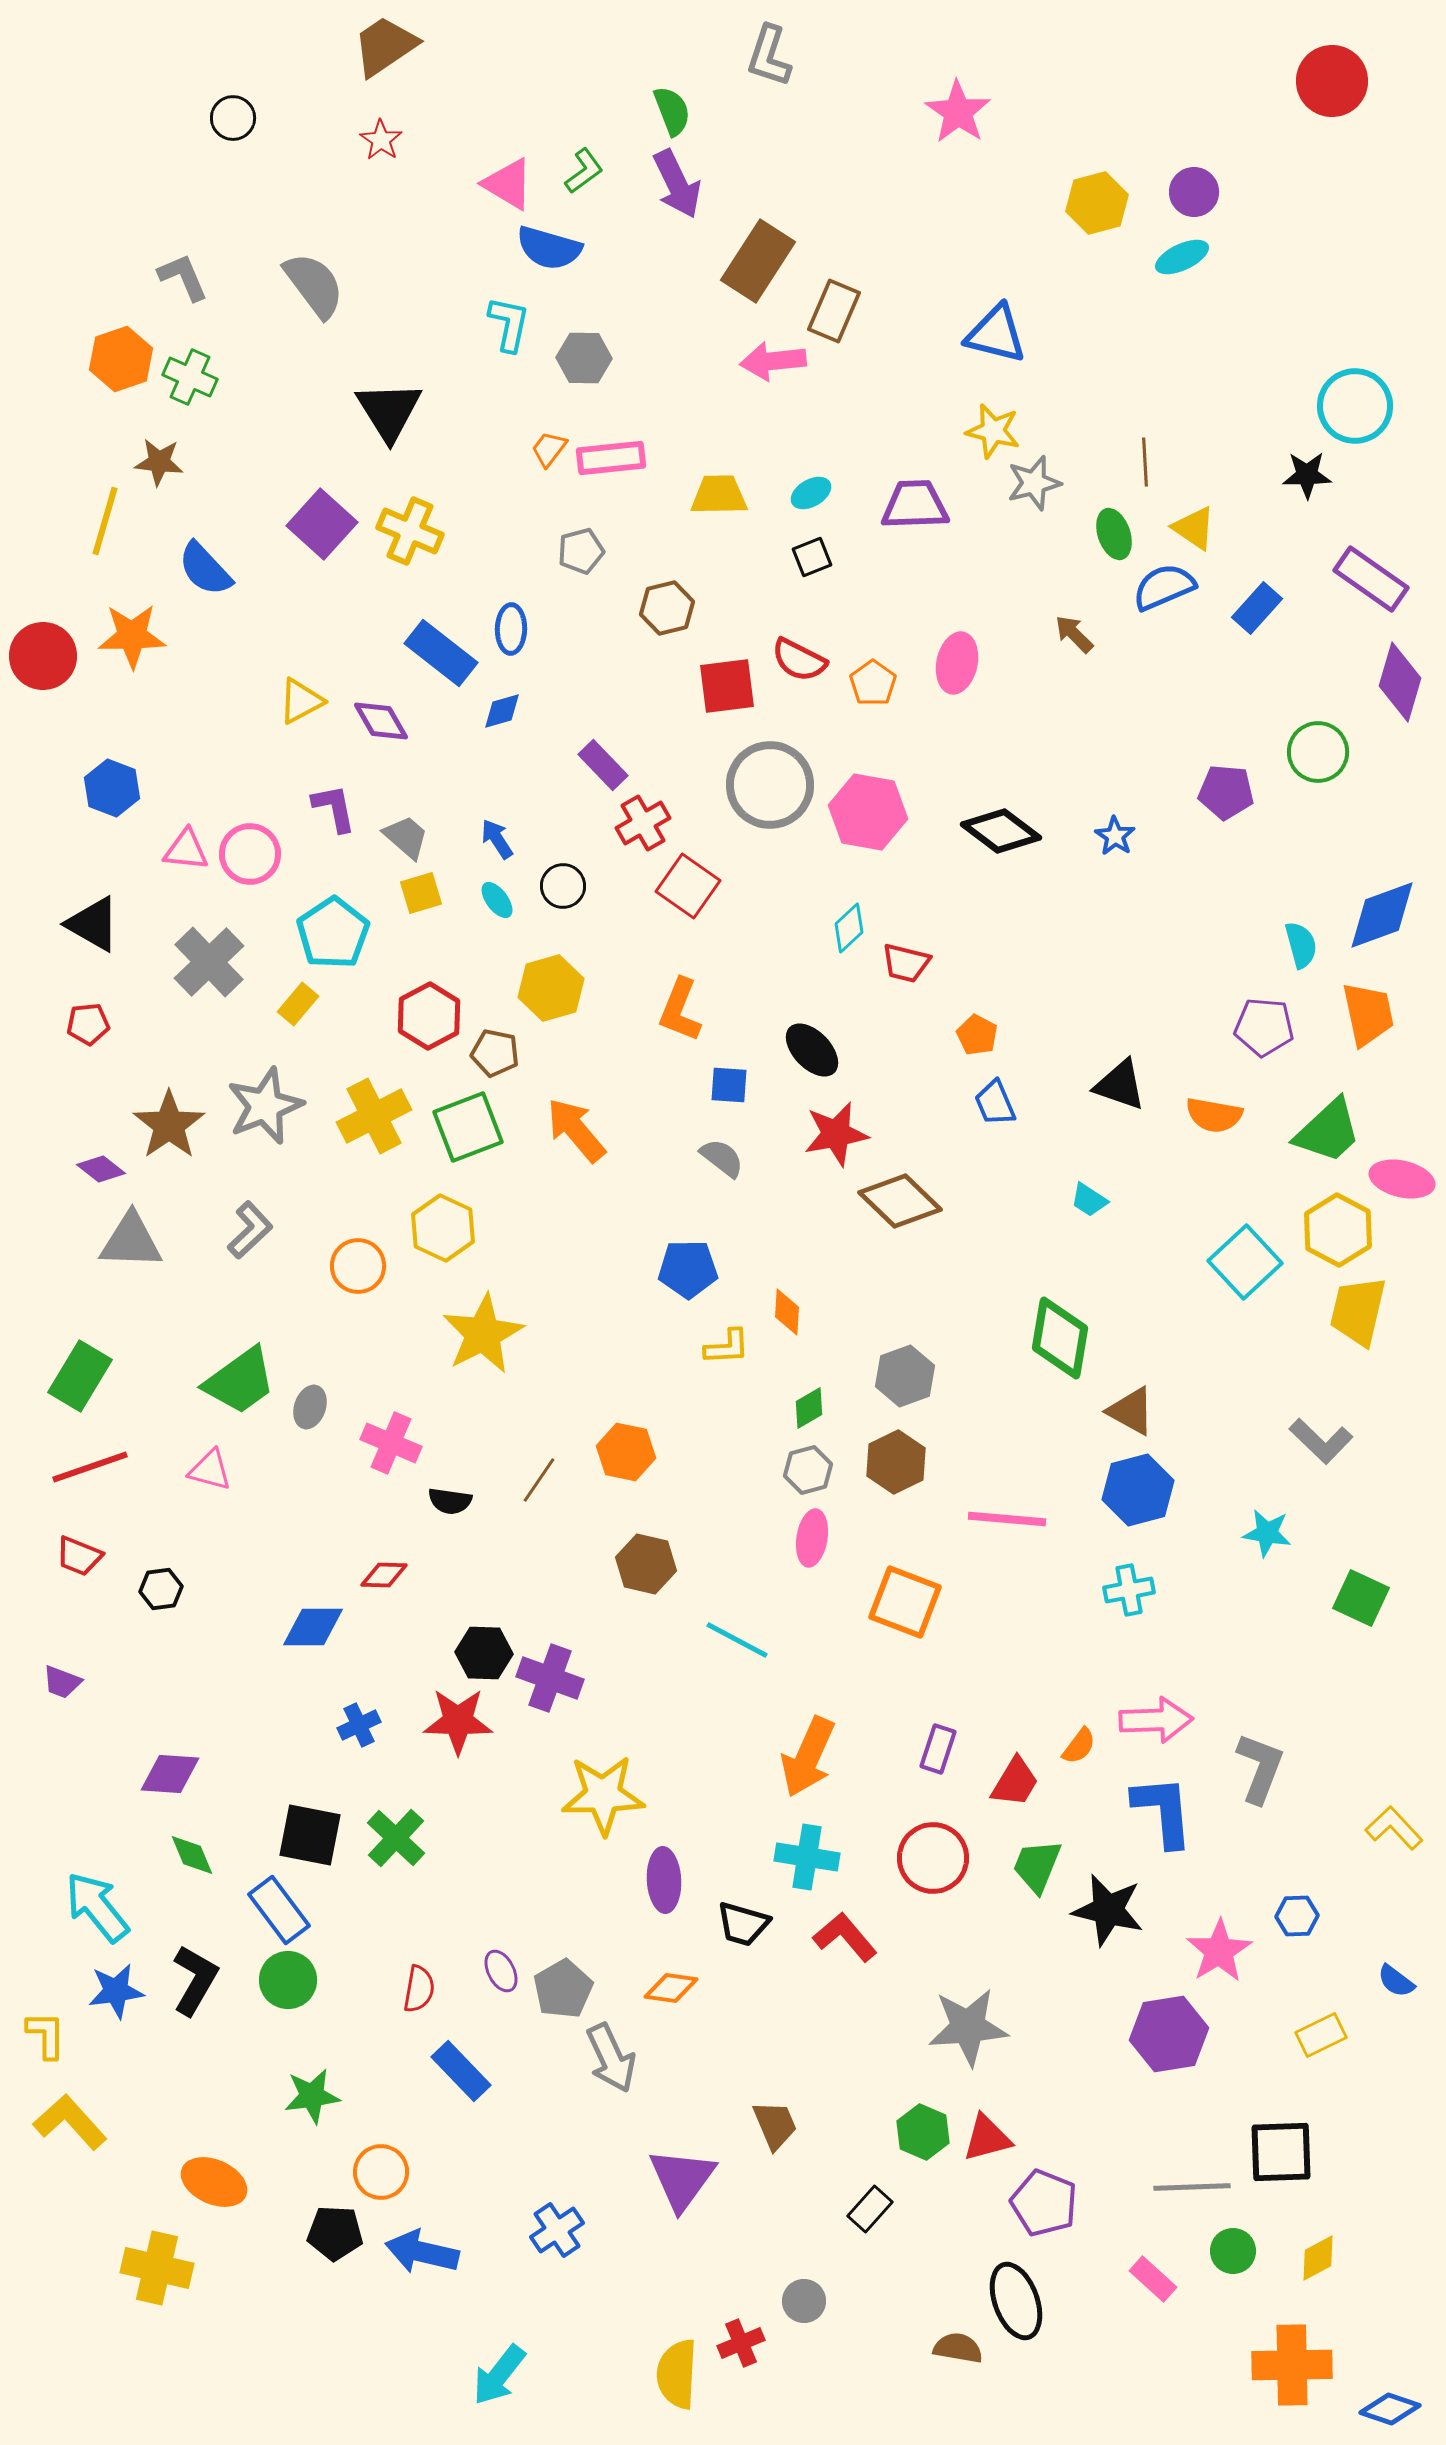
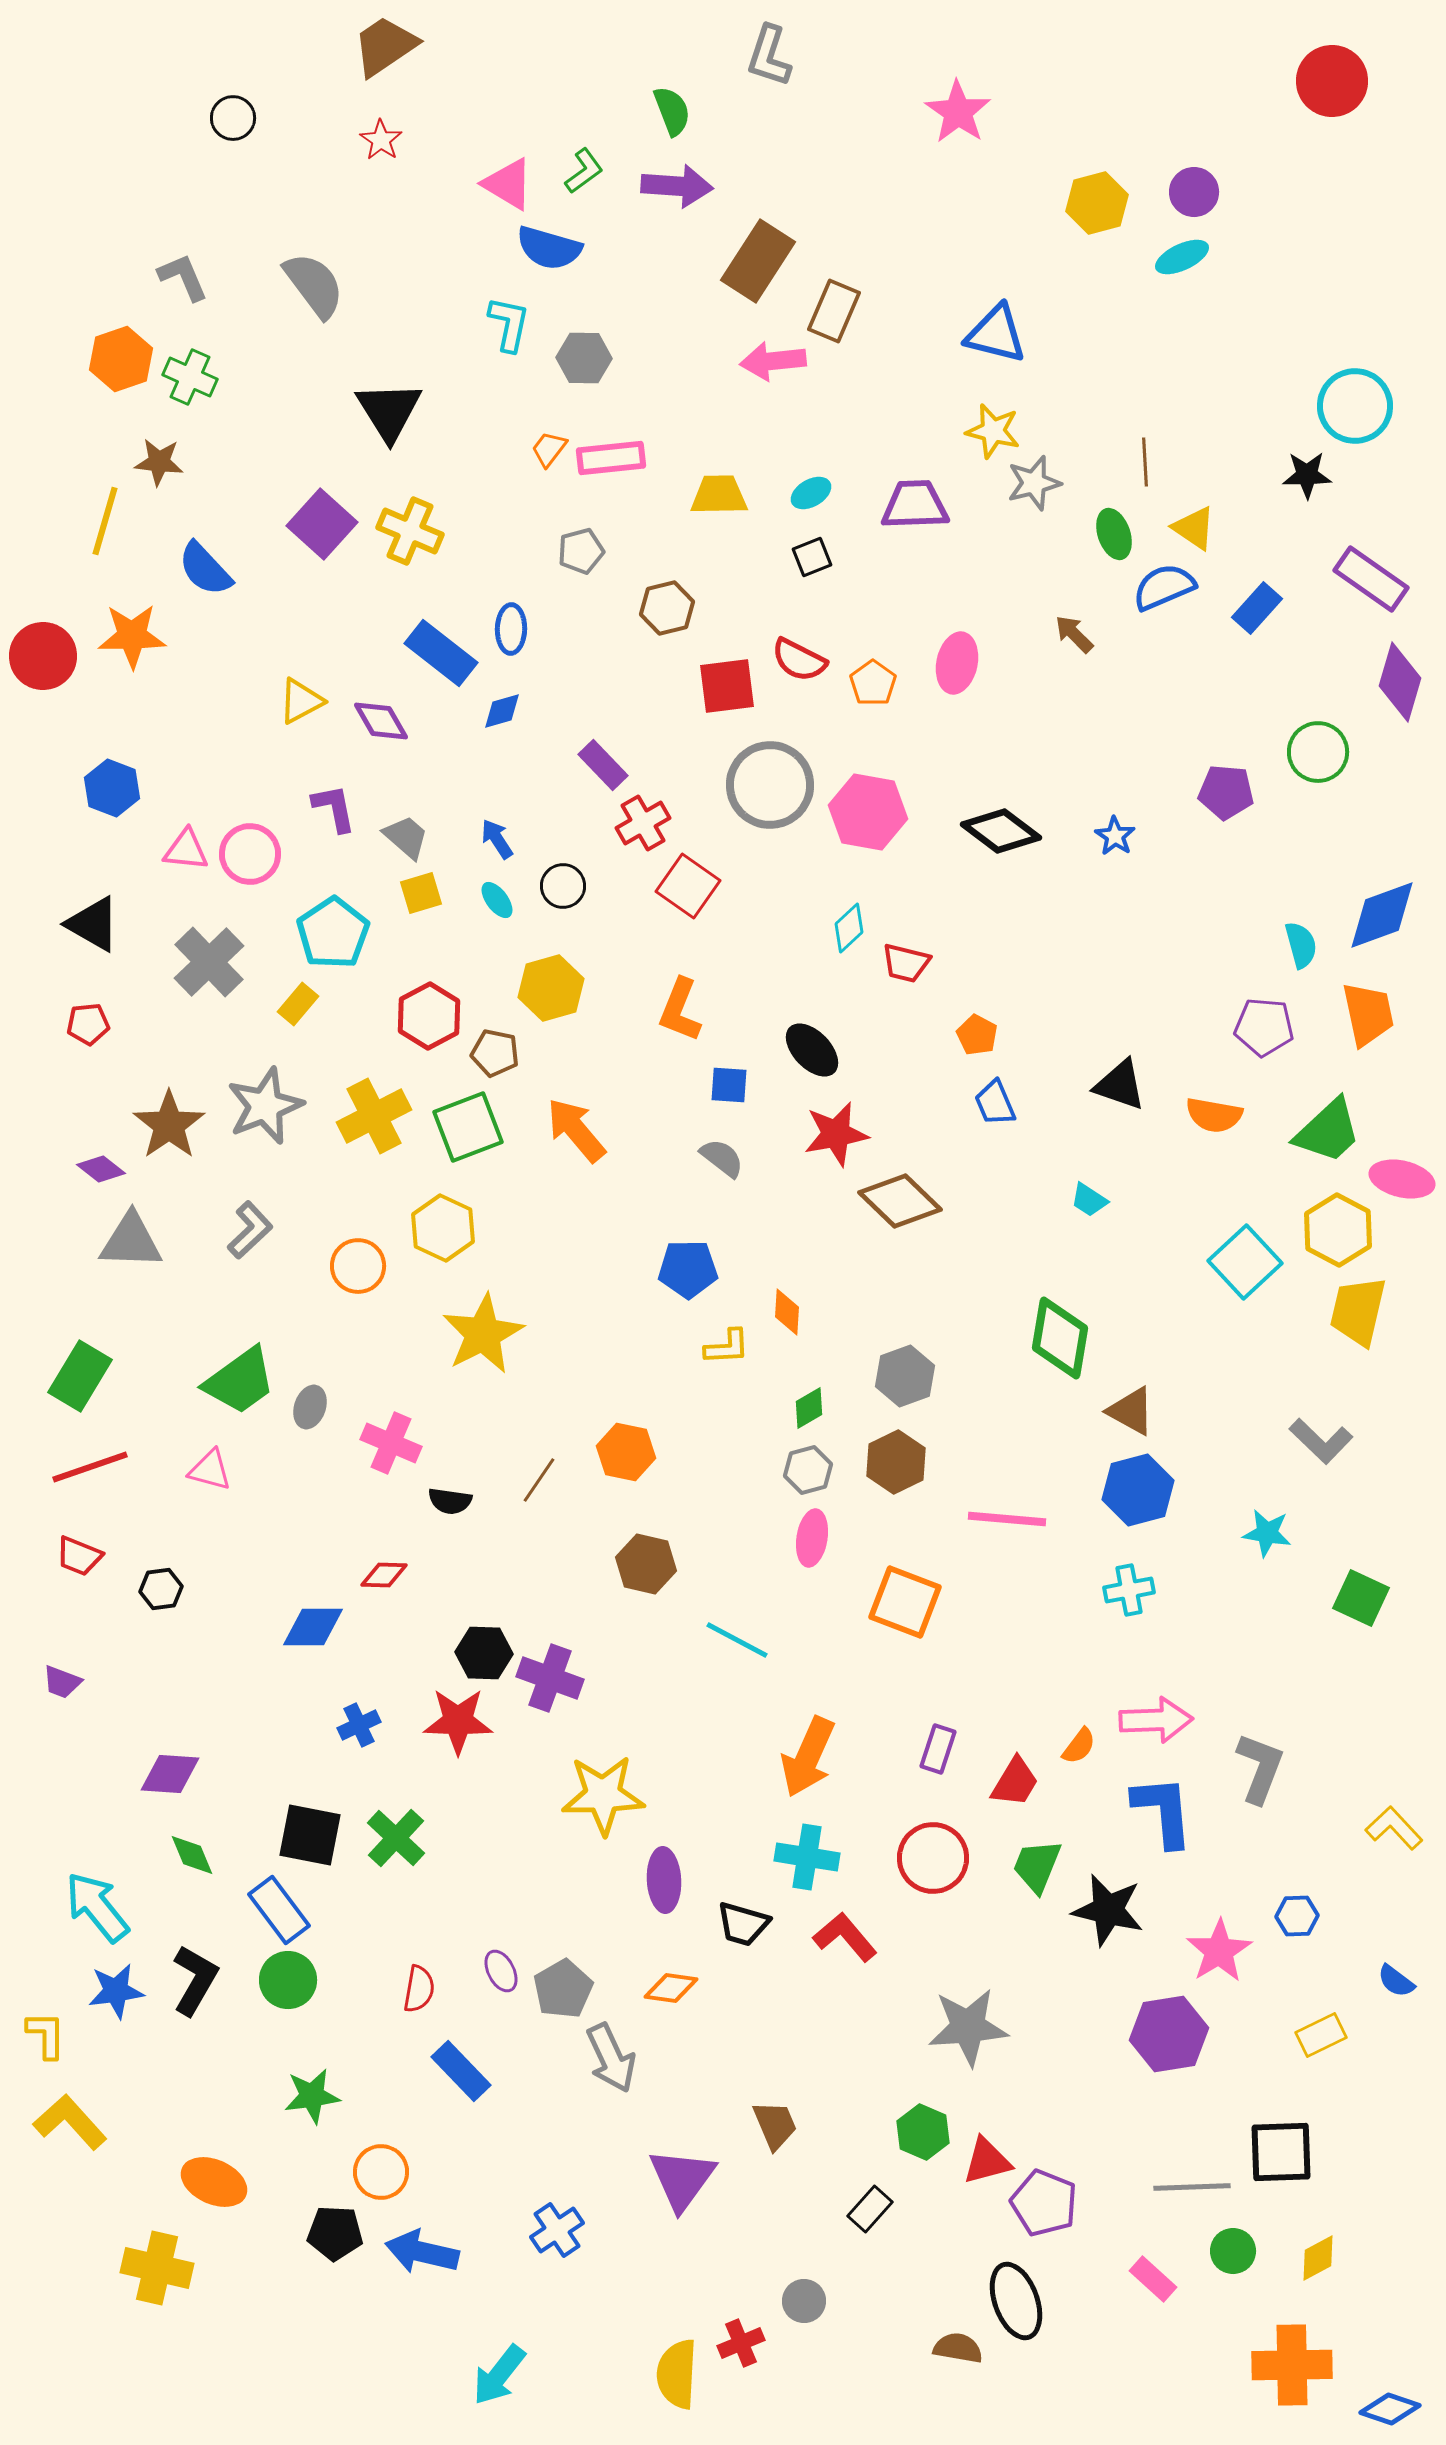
purple arrow at (677, 184): moved 2 px down; rotated 60 degrees counterclockwise
red triangle at (987, 2138): moved 23 px down
